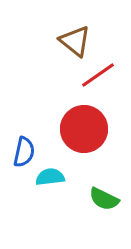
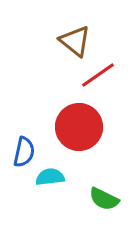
red circle: moved 5 px left, 2 px up
